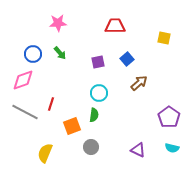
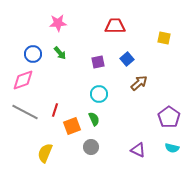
cyan circle: moved 1 px down
red line: moved 4 px right, 6 px down
green semicircle: moved 4 px down; rotated 32 degrees counterclockwise
